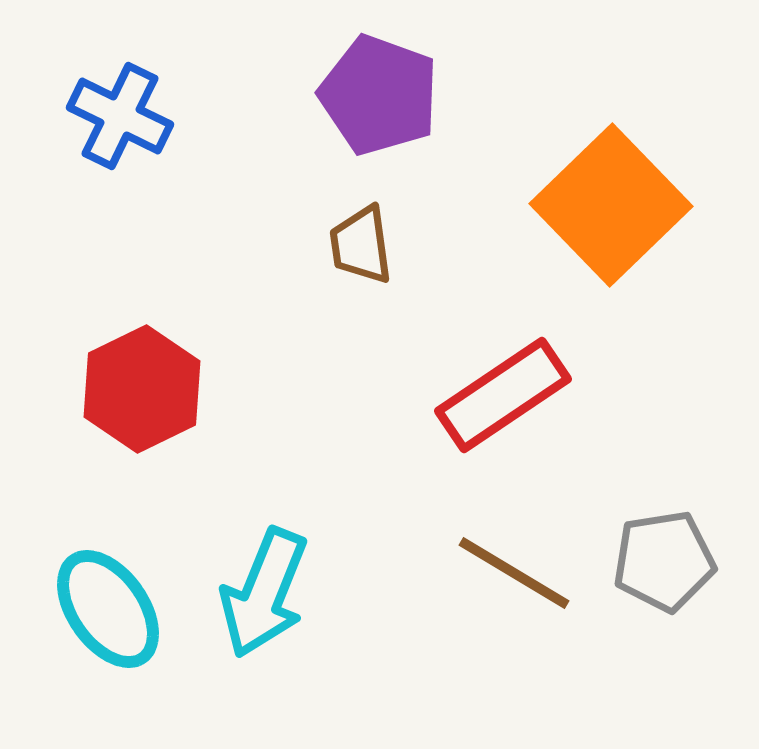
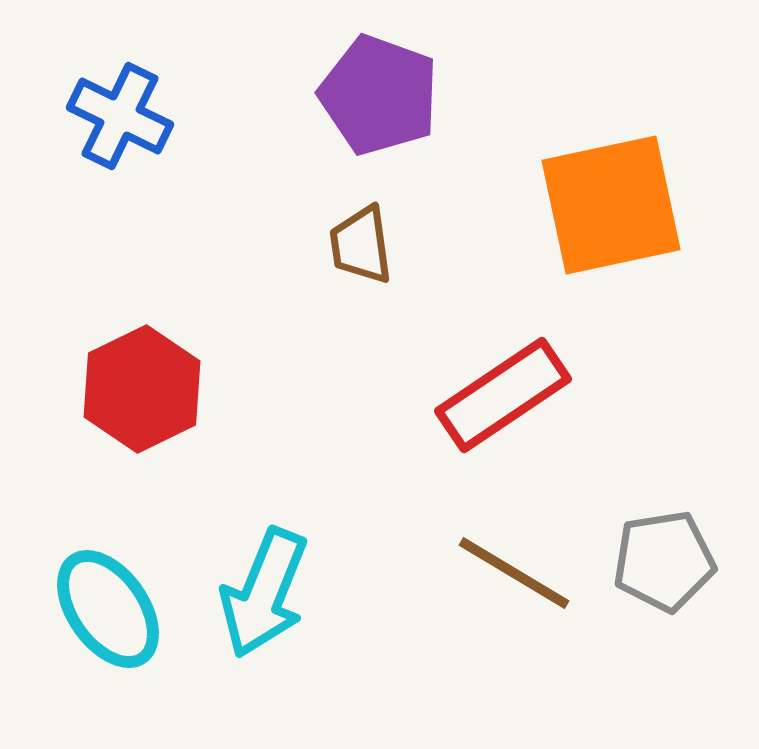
orange square: rotated 32 degrees clockwise
